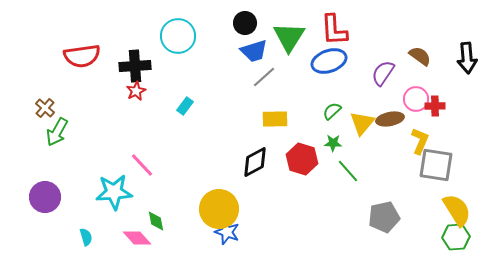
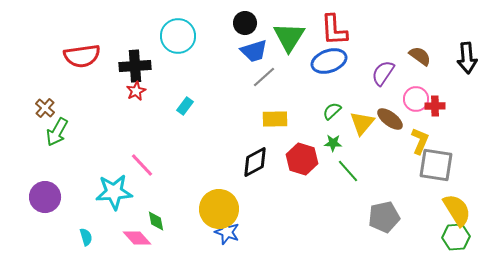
brown ellipse: rotated 48 degrees clockwise
